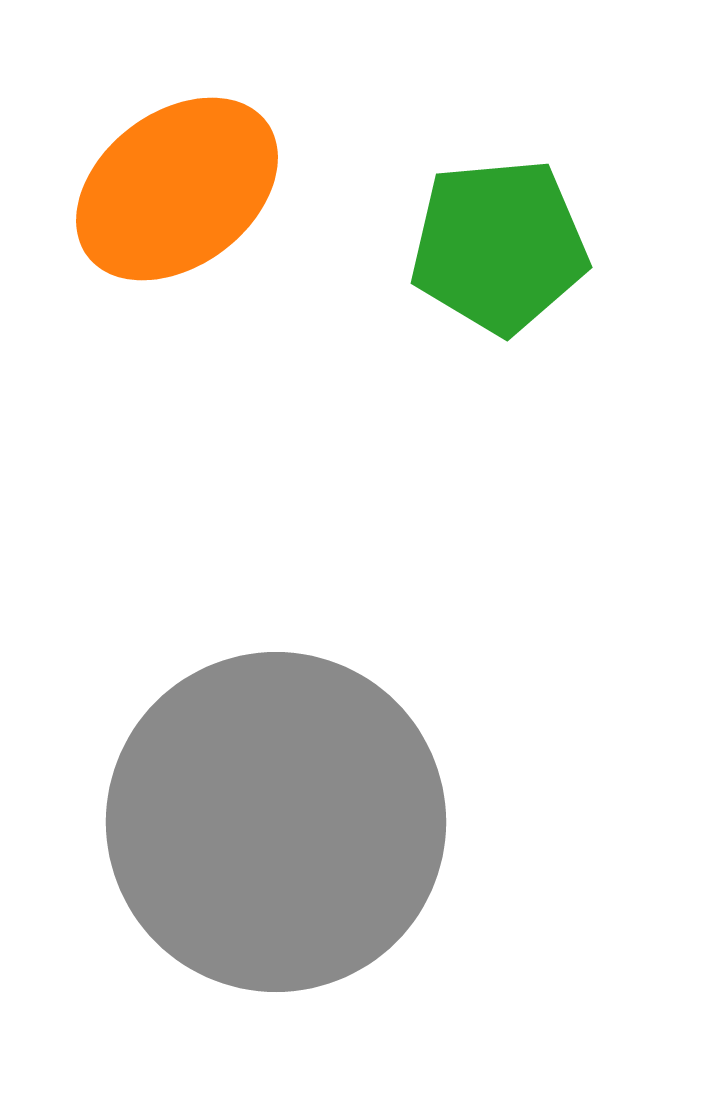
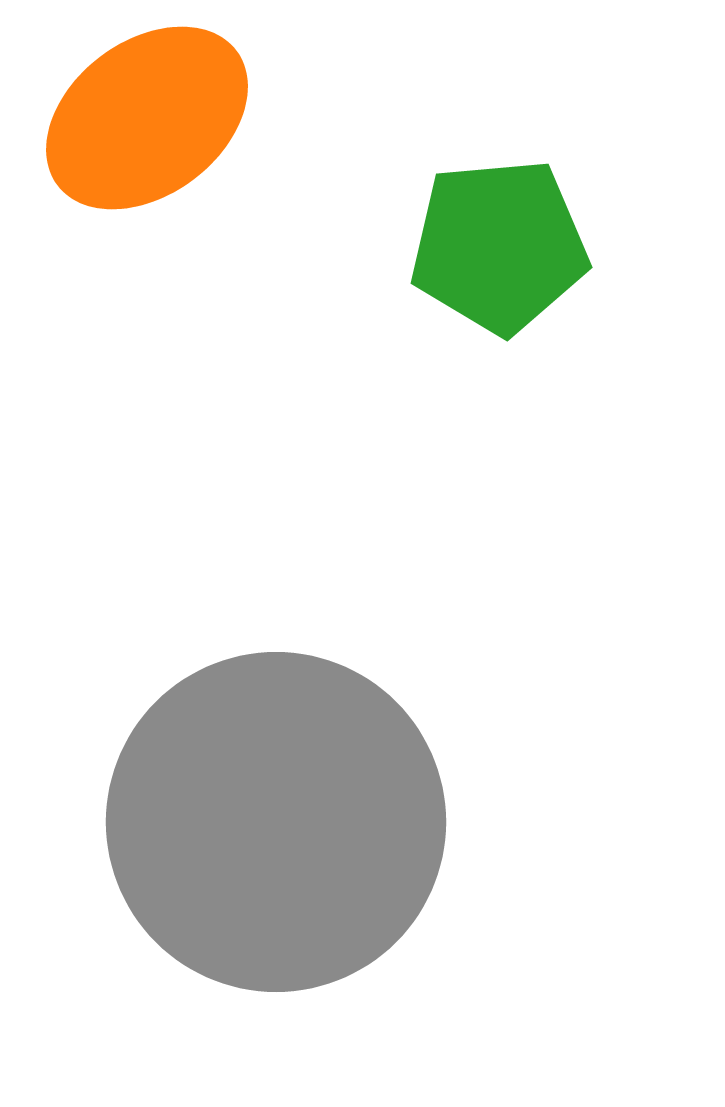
orange ellipse: moved 30 px left, 71 px up
